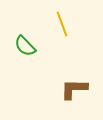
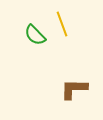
green semicircle: moved 10 px right, 11 px up
